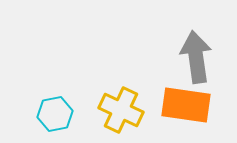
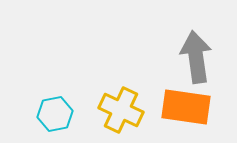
orange rectangle: moved 2 px down
